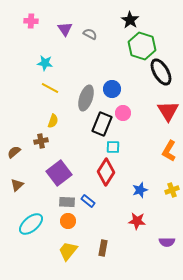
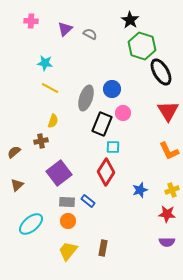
purple triangle: rotated 21 degrees clockwise
orange L-shape: rotated 55 degrees counterclockwise
red star: moved 30 px right, 7 px up
